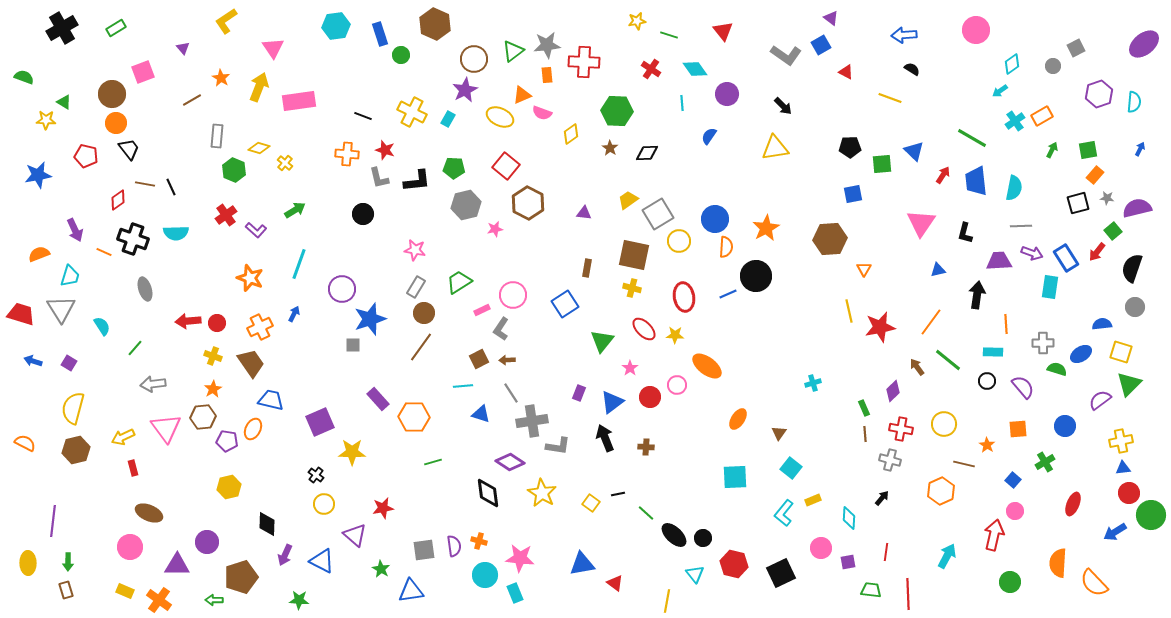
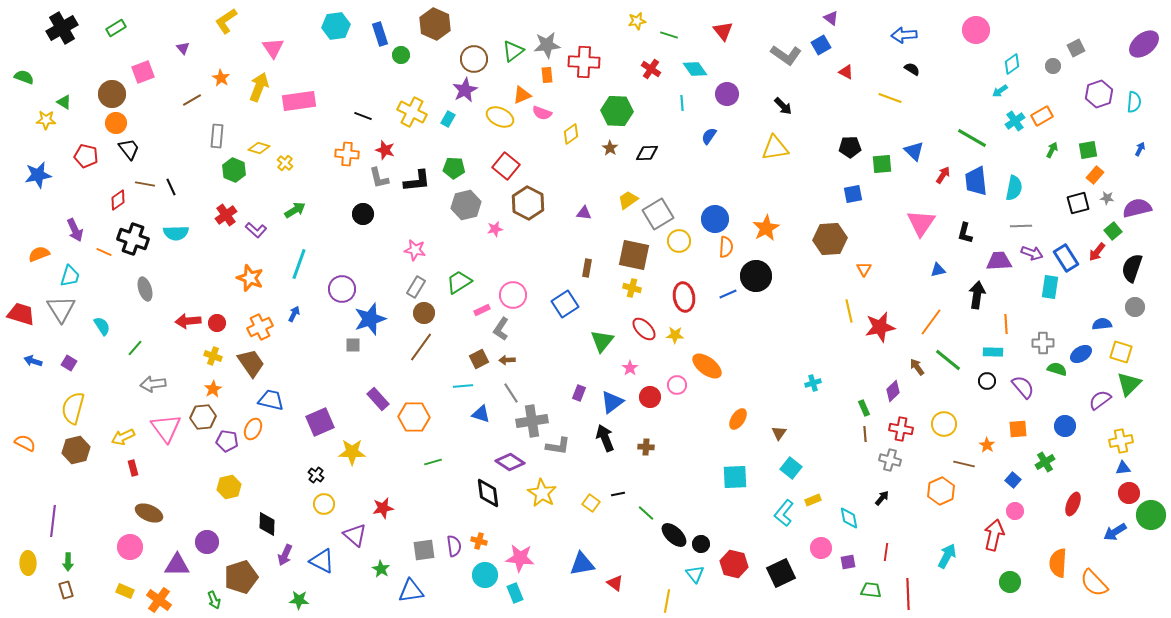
cyan diamond at (849, 518): rotated 15 degrees counterclockwise
black circle at (703, 538): moved 2 px left, 6 px down
green arrow at (214, 600): rotated 114 degrees counterclockwise
